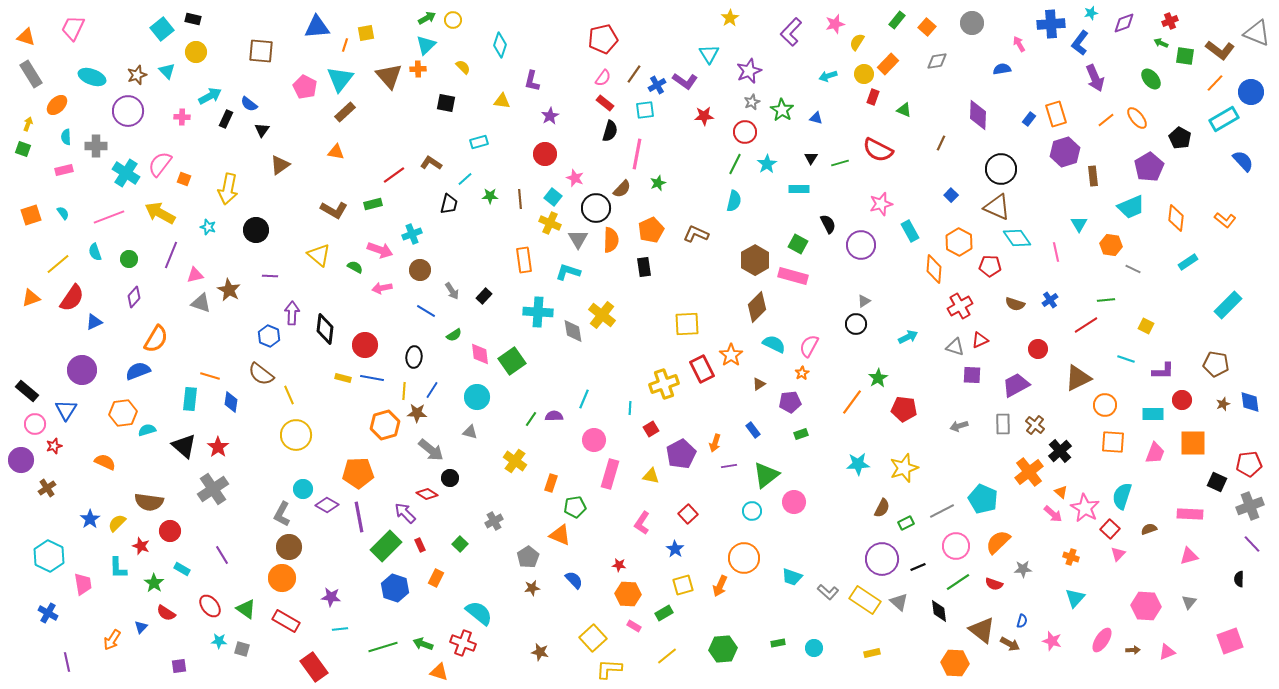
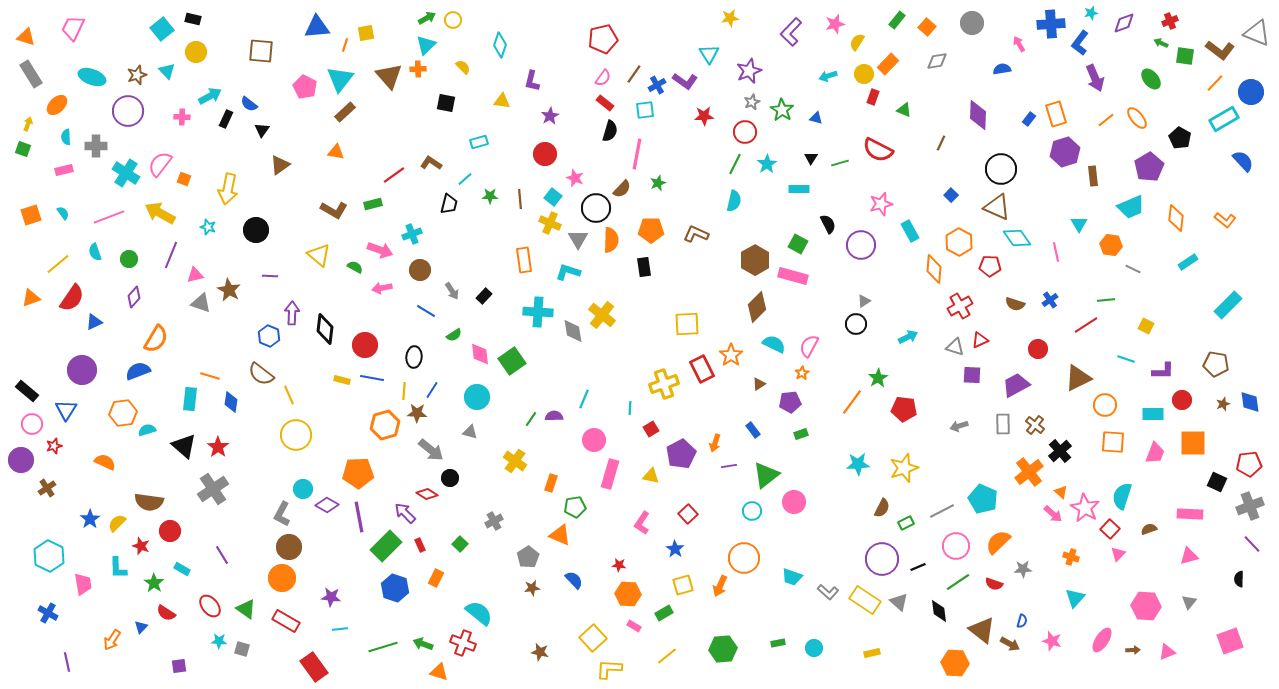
yellow star at (730, 18): rotated 24 degrees clockwise
orange pentagon at (651, 230): rotated 25 degrees clockwise
yellow rectangle at (343, 378): moved 1 px left, 2 px down
pink circle at (35, 424): moved 3 px left
